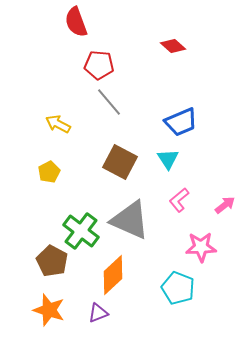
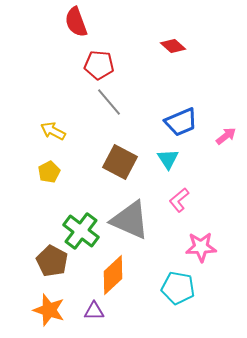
yellow arrow: moved 5 px left, 7 px down
pink arrow: moved 1 px right, 69 px up
cyan pentagon: rotated 12 degrees counterclockwise
purple triangle: moved 4 px left, 2 px up; rotated 20 degrees clockwise
